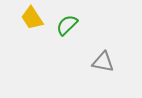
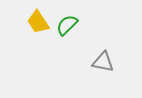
yellow trapezoid: moved 6 px right, 4 px down
